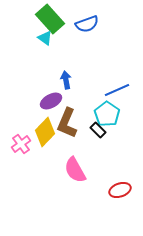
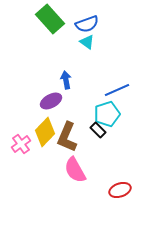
cyan triangle: moved 42 px right, 4 px down
cyan pentagon: rotated 20 degrees clockwise
brown L-shape: moved 14 px down
